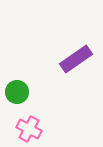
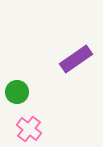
pink cross: rotated 10 degrees clockwise
